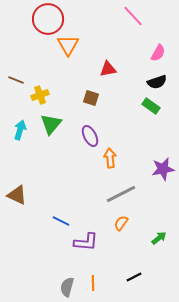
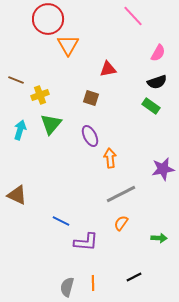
green arrow: rotated 42 degrees clockwise
